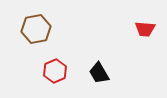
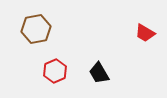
red trapezoid: moved 4 px down; rotated 25 degrees clockwise
